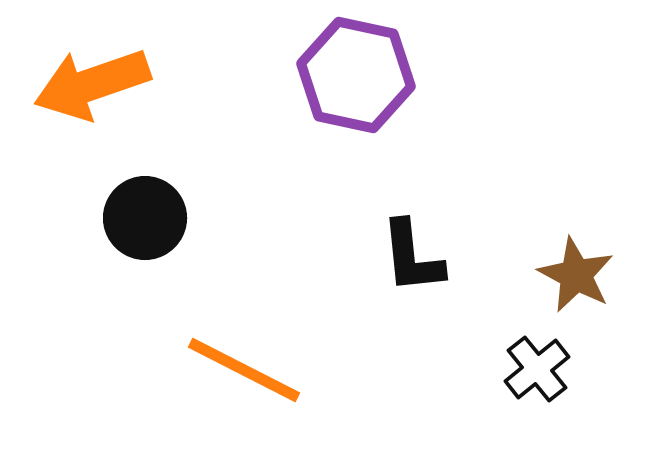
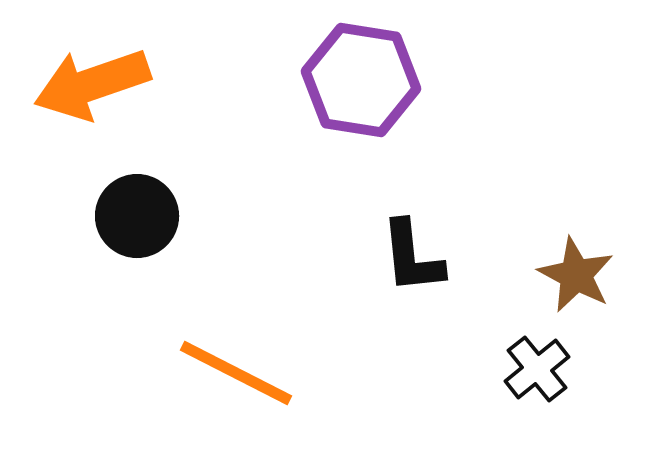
purple hexagon: moved 5 px right, 5 px down; rotated 3 degrees counterclockwise
black circle: moved 8 px left, 2 px up
orange line: moved 8 px left, 3 px down
